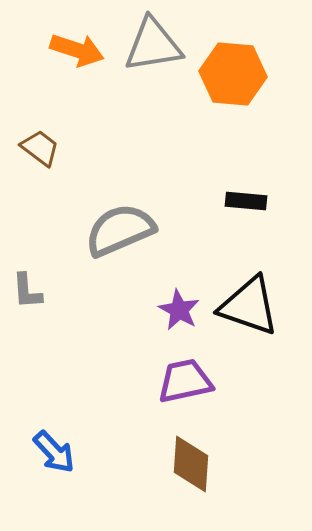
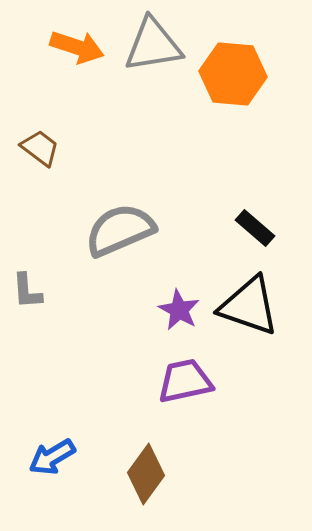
orange arrow: moved 3 px up
black rectangle: moved 9 px right, 27 px down; rotated 36 degrees clockwise
blue arrow: moved 2 px left, 5 px down; rotated 102 degrees clockwise
brown diamond: moved 45 px left, 10 px down; rotated 32 degrees clockwise
